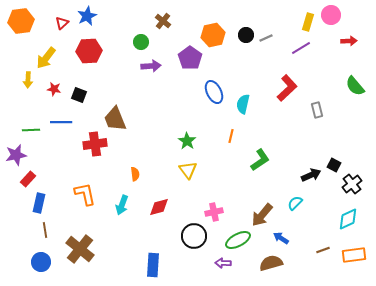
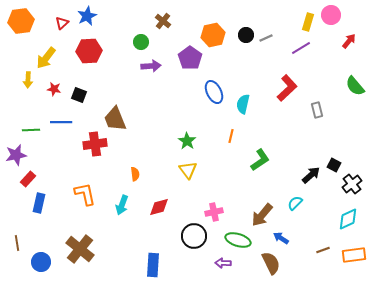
red arrow at (349, 41): rotated 49 degrees counterclockwise
black arrow at (311, 175): rotated 18 degrees counterclockwise
brown line at (45, 230): moved 28 px left, 13 px down
green ellipse at (238, 240): rotated 45 degrees clockwise
brown semicircle at (271, 263): rotated 80 degrees clockwise
